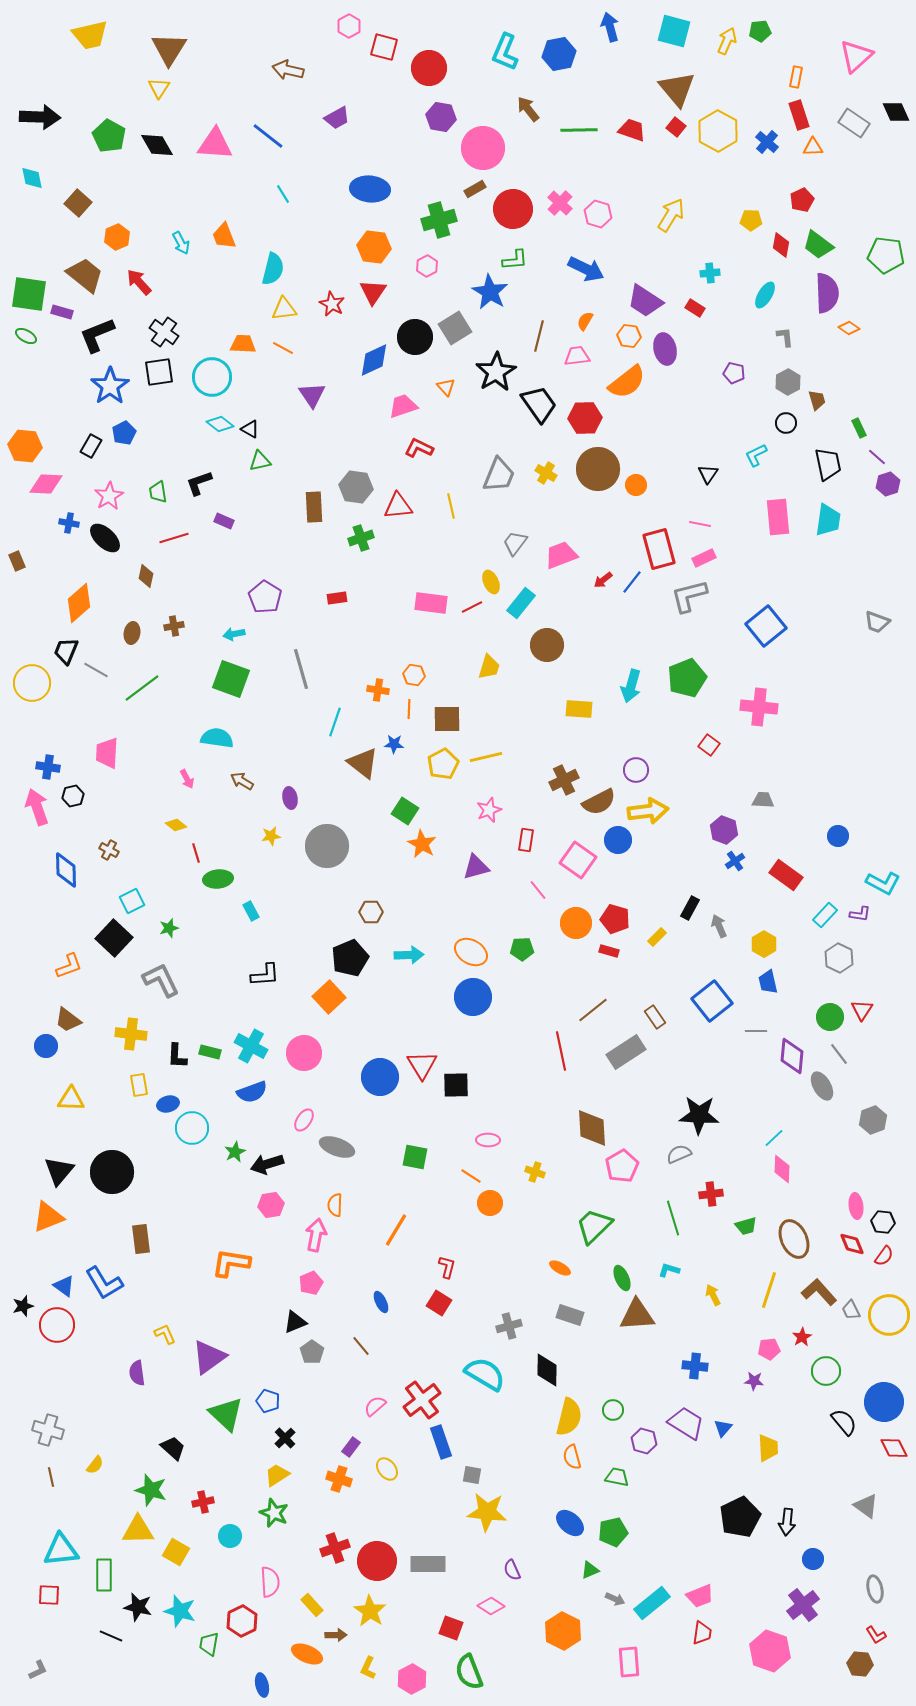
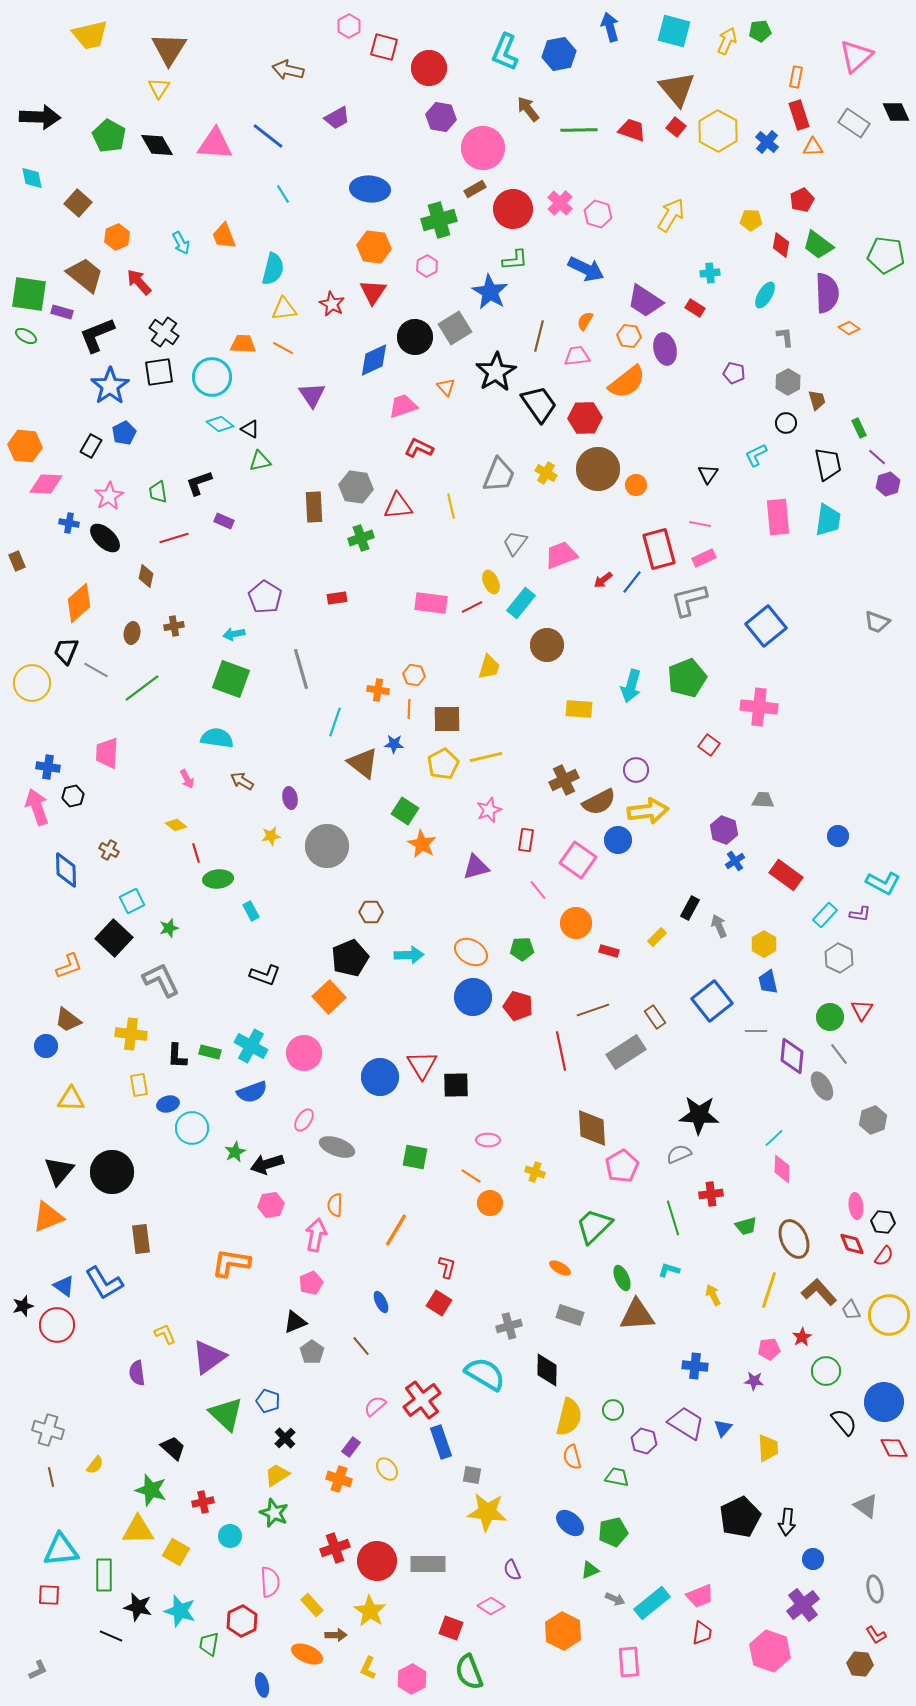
gray L-shape at (689, 596): moved 4 px down
red pentagon at (615, 919): moved 97 px left, 87 px down
black L-shape at (265, 975): rotated 24 degrees clockwise
brown line at (593, 1010): rotated 20 degrees clockwise
